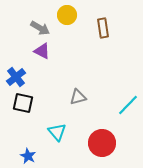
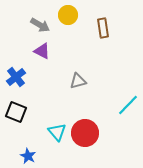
yellow circle: moved 1 px right
gray arrow: moved 3 px up
gray triangle: moved 16 px up
black square: moved 7 px left, 9 px down; rotated 10 degrees clockwise
red circle: moved 17 px left, 10 px up
